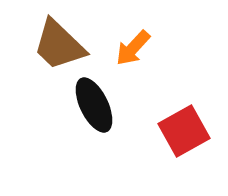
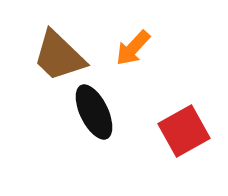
brown trapezoid: moved 11 px down
black ellipse: moved 7 px down
